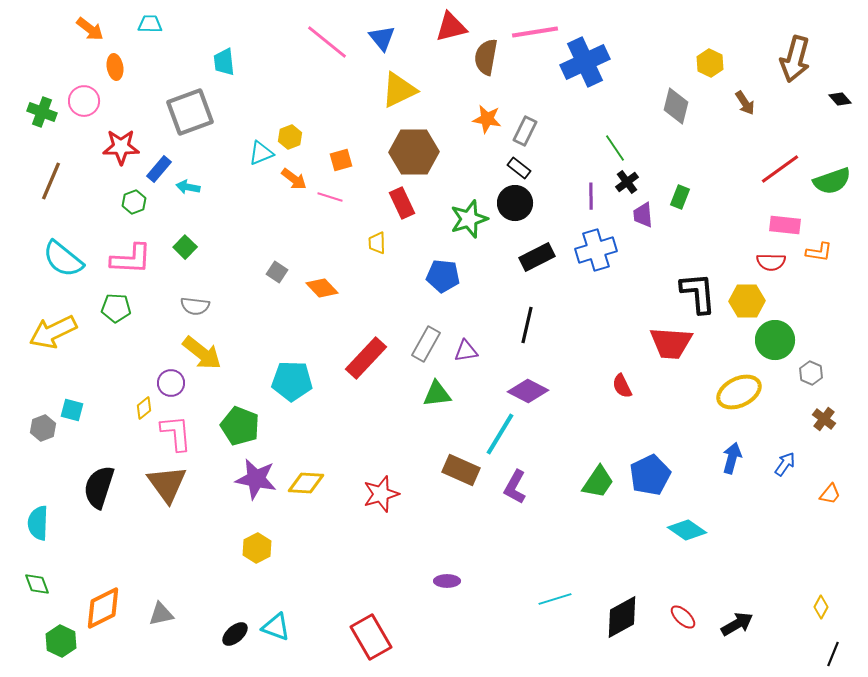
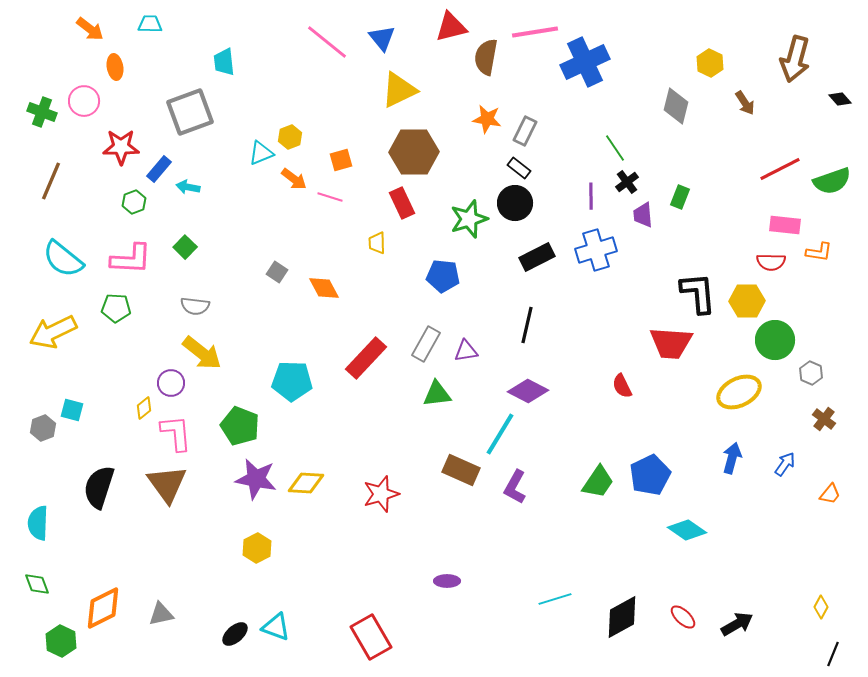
red line at (780, 169): rotated 9 degrees clockwise
orange diamond at (322, 288): moved 2 px right; rotated 16 degrees clockwise
